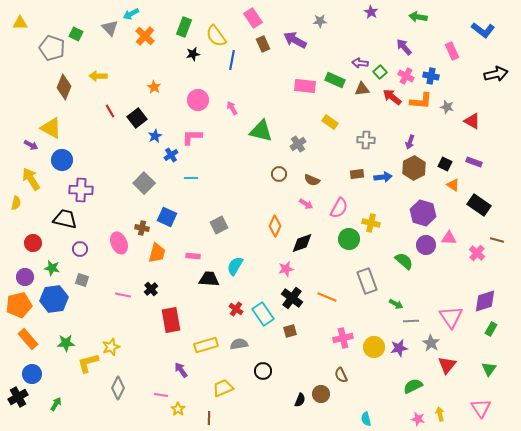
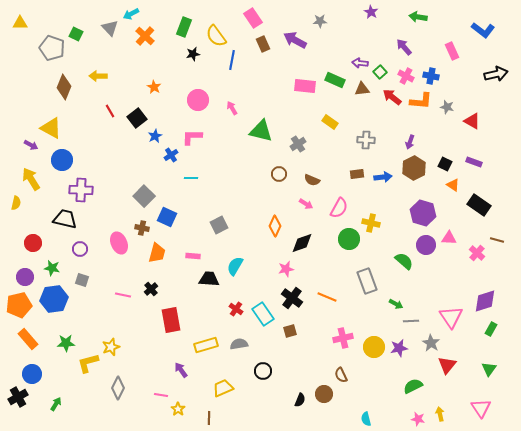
gray square at (144, 183): moved 13 px down
brown circle at (321, 394): moved 3 px right
